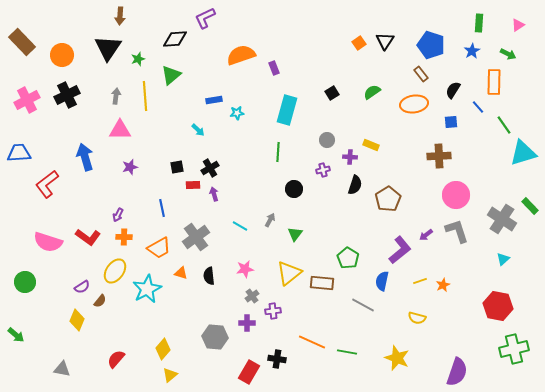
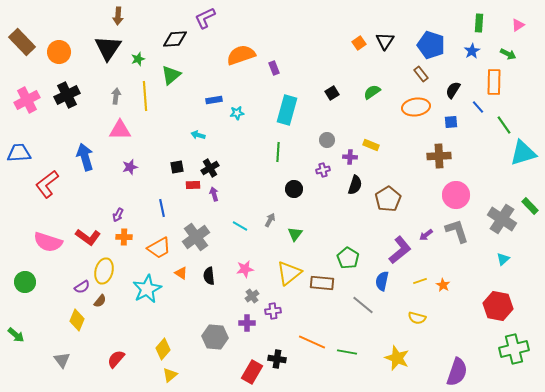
brown arrow at (120, 16): moved 2 px left
orange circle at (62, 55): moved 3 px left, 3 px up
orange ellipse at (414, 104): moved 2 px right, 3 px down
cyan arrow at (198, 130): moved 5 px down; rotated 152 degrees clockwise
yellow ellipse at (115, 271): moved 11 px left; rotated 20 degrees counterclockwise
orange triangle at (181, 273): rotated 16 degrees clockwise
orange star at (443, 285): rotated 16 degrees counterclockwise
gray line at (363, 305): rotated 10 degrees clockwise
gray triangle at (62, 369): moved 9 px up; rotated 42 degrees clockwise
red rectangle at (249, 372): moved 3 px right
